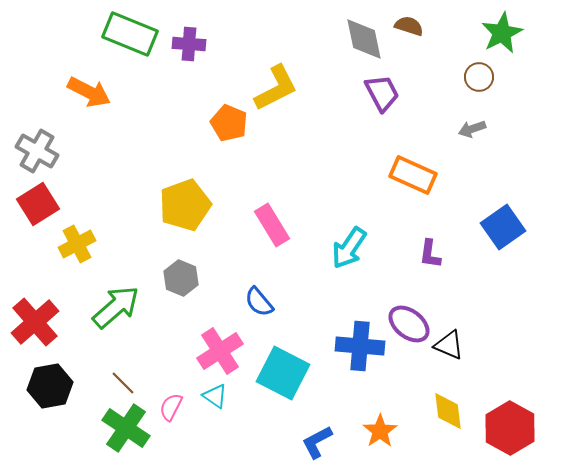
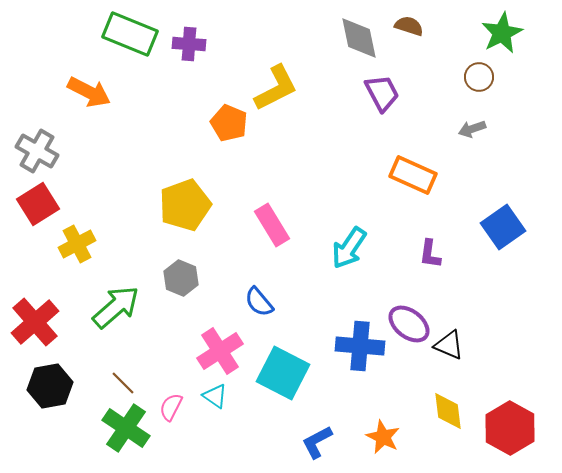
gray diamond: moved 5 px left, 1 px up
orange star: moved 3 px right, 6 px down; rotated 12 degrees counterclockwise
